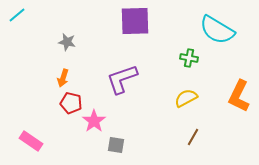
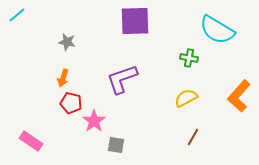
orange L-shape: rotated 16 degrees clockwise
